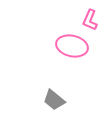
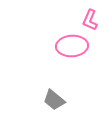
pink ellipse: rotated 16 degrees counterclockwise
